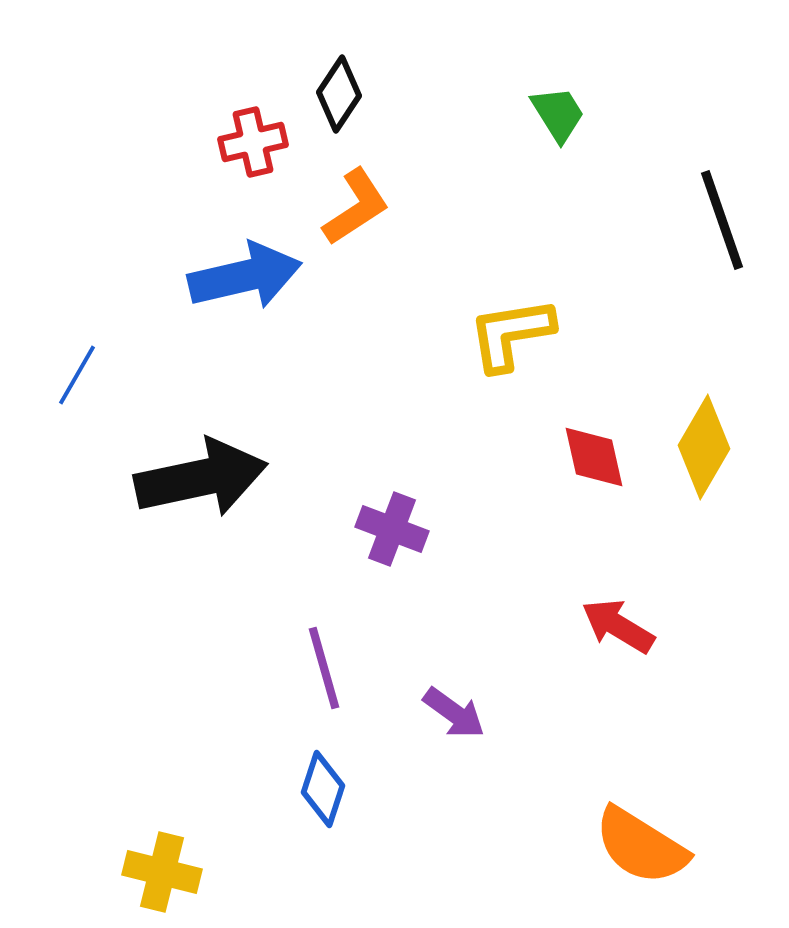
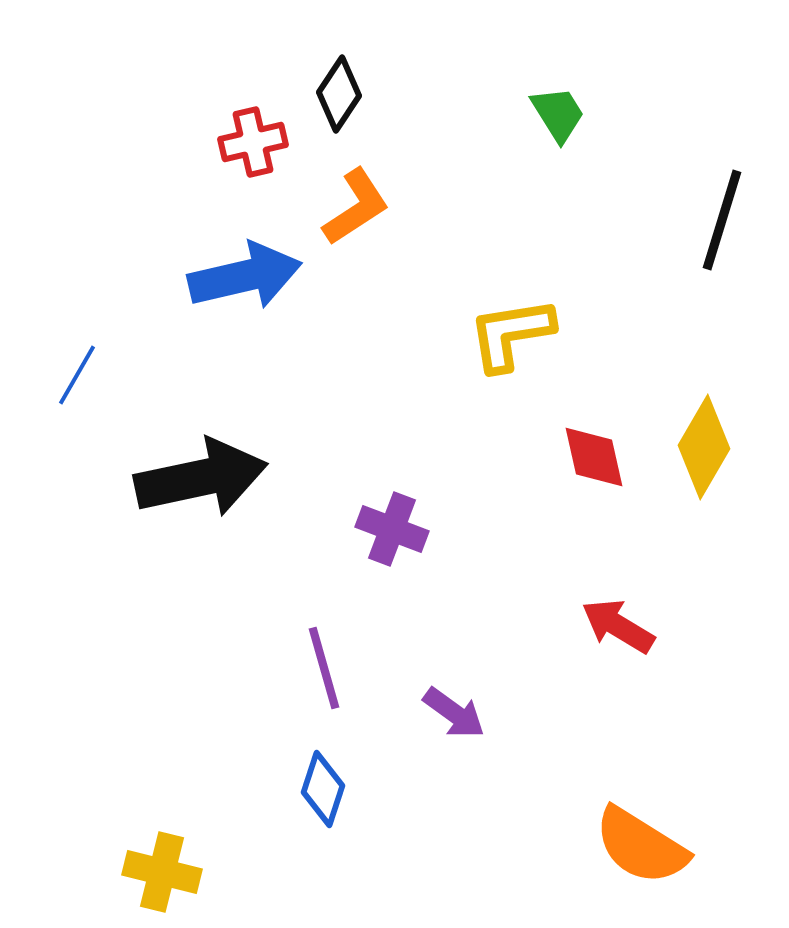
black line: rotated 36 degrees clockwise
